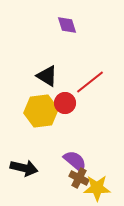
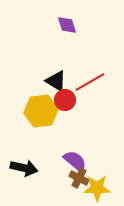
black triangle: moved 9 px right, 5 px down
red line: rotated 8 degrees clockwise
red circle: moved 3 px up
